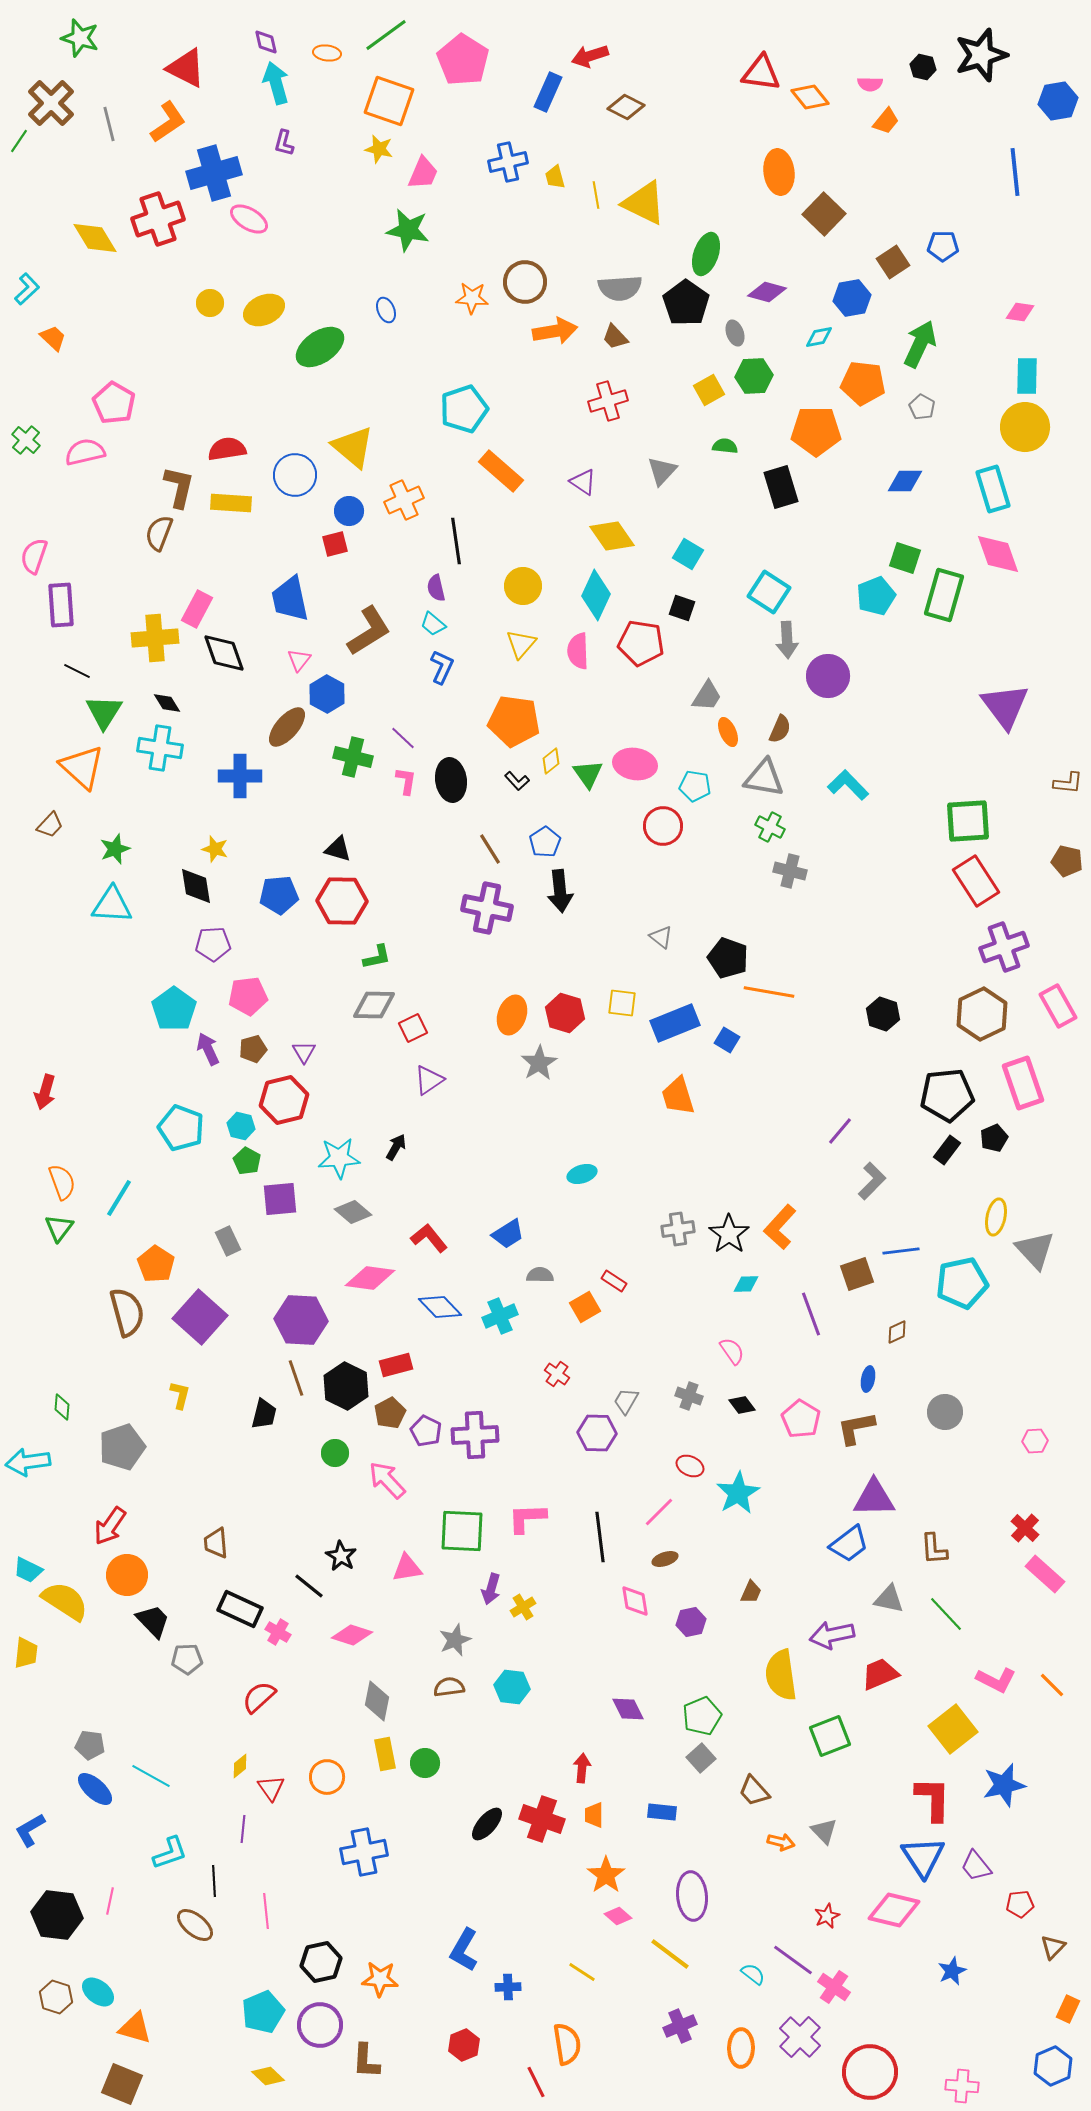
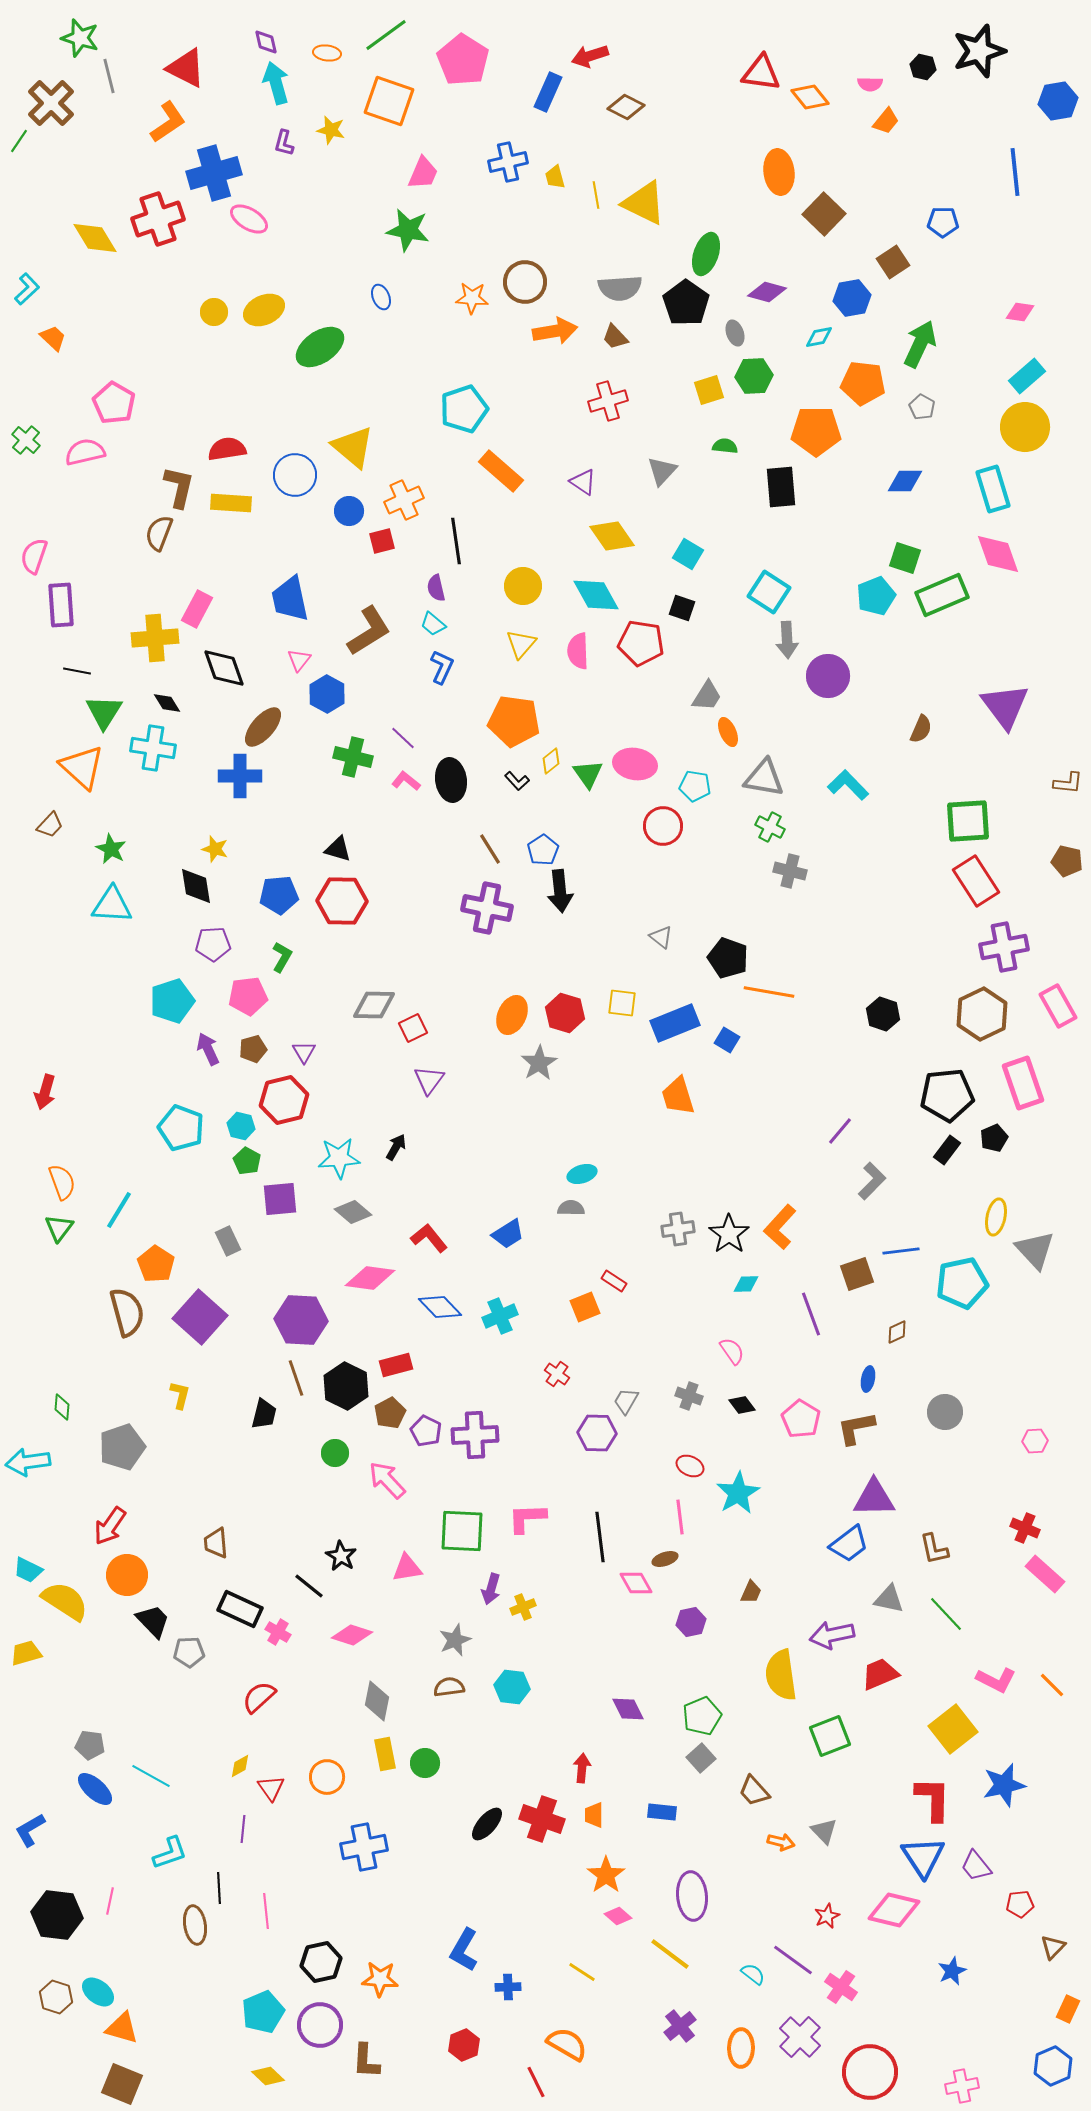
black star at (981, 55): moved 2 px left, 4 px up
gray line at (109, 124): moved 48 px up
yellow star at (379, 149): moved 48 px left, 19 px up
blue pentagon at (943, 246): moved 24 px up
yellow circle at (210, 303): moved 4 px right, 9 px down
blue ellipse at (386, 310): moved 5 px left, 13 px up
cyan rectangle at (1027, 376): rotated 48 degrees clockwise
yellow square at (709, 390): rotated 12 degrees clockwise
black rectangle at (781, 487): rotated 12 degrees clockwise
red square at (335, 544): moved 47 px right, 3 px up
cyan diamond at (596, 595): rotated 54 degrees counterclockwise
green rectangle at (944, 595): moved 2 px left; rotated 51 degrees clockwise
black diamond at (224, 653): moved 15 px down
black line at (77, 671): rotated 16 degrees counterclockwise
brown ellipse at (287, 727): moved 24 px left
brown semicircle at (780, 729): moved 141 px right
cyan cross at (160, 748): moved 7 px left
pink L-shape at (406, 781): rotated 60 degrees counterclockwise
blue pentagon at (545, 842): moved 2 px left, 8 px down
green star at (115, 849): moved 4 px left; rotated 24 degrees counterclockwise
purple cross at (1004, 947): rotated 9 degrees clockwise
green L-shape at (377, 957): moved 95 px left; rotated 48 degrees counterclockwise
cyan pentagon at (174, 1009): moved 2 px left, 8 px up; rotated 18 degrees clockwise
orange ellipse at (512, 1015): rotated 6 degrees clockwise
purple triangle at (429, 1080): rotated 20 degrees counterclockwise
cyan line at (119, 1198): moved 12 px down
gray semicircle at (540, 1275): moved 31 px right, 67 px up
orange square at (585, 1307): rotated 8 degrees clockwise
pink line at (659, 1512): moved 21 px right, 5 px down; rotated 52 degrees counterclockwise
red cross at (1025, 1528): rotated 20 degrees counterclockwise
brown L-shape at (934, 1549): rotated 8 degrees counterclockwise
pink diamond at (635, 1601): moved 1 px right, 18 px up; rotated 20 degrees counterclockwise
yellow cross at (523, 1607): rotated 10 degrees clockwise
yellow trapezoid at (26, 1653): rotated 112 degrees counterclockwise
gray pentagon at (187, 1659): moved 2 px right, 7 px up
yellow diamond at (240, 1766): rotated 10 degrees clockwise
blue cross at (364, 1852): moved 5 px up
black line at (214, 1881): moved 5 px right, 7 px down
brown ellipse at (195, 1925): rotated 42 degrees clockwise
pink cross at (834, 1987): moved 7 px right
purple cross at (680, 2026): rotated 16 degrees counterclockwise
orange triangle at (135, 2028): moved 13 px left
orange semicircle at (567, 2044): rotated 51 degrees counterclockwise
pink cross at (962, 2086): rotated 16 degrees counterclockwise
